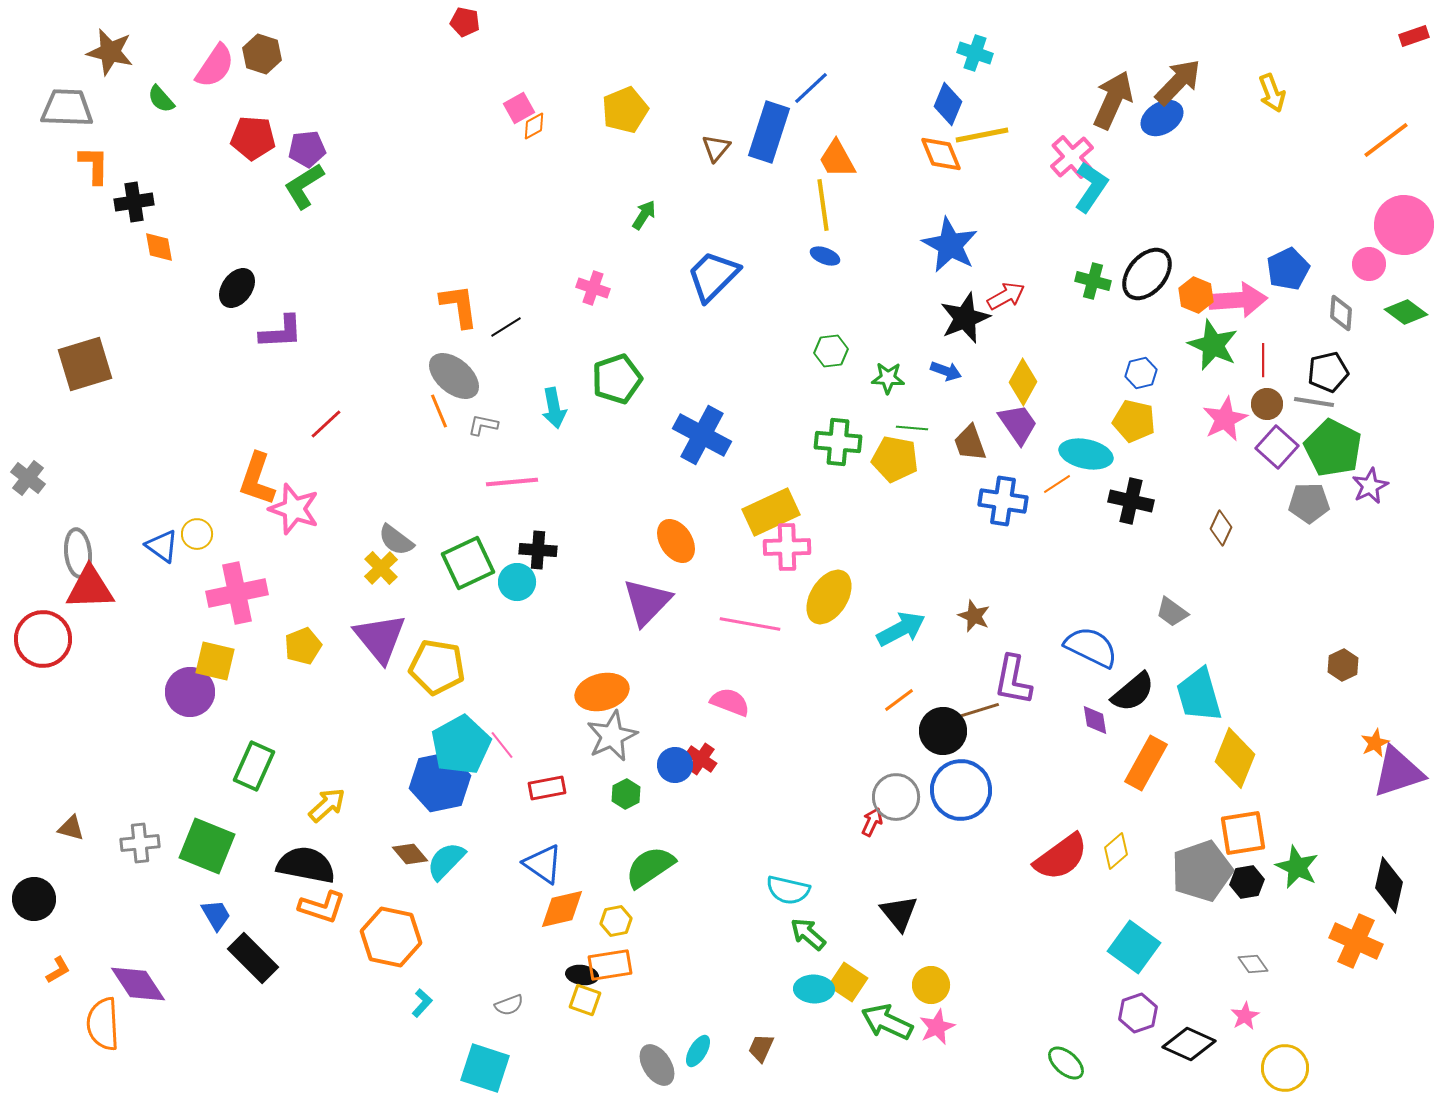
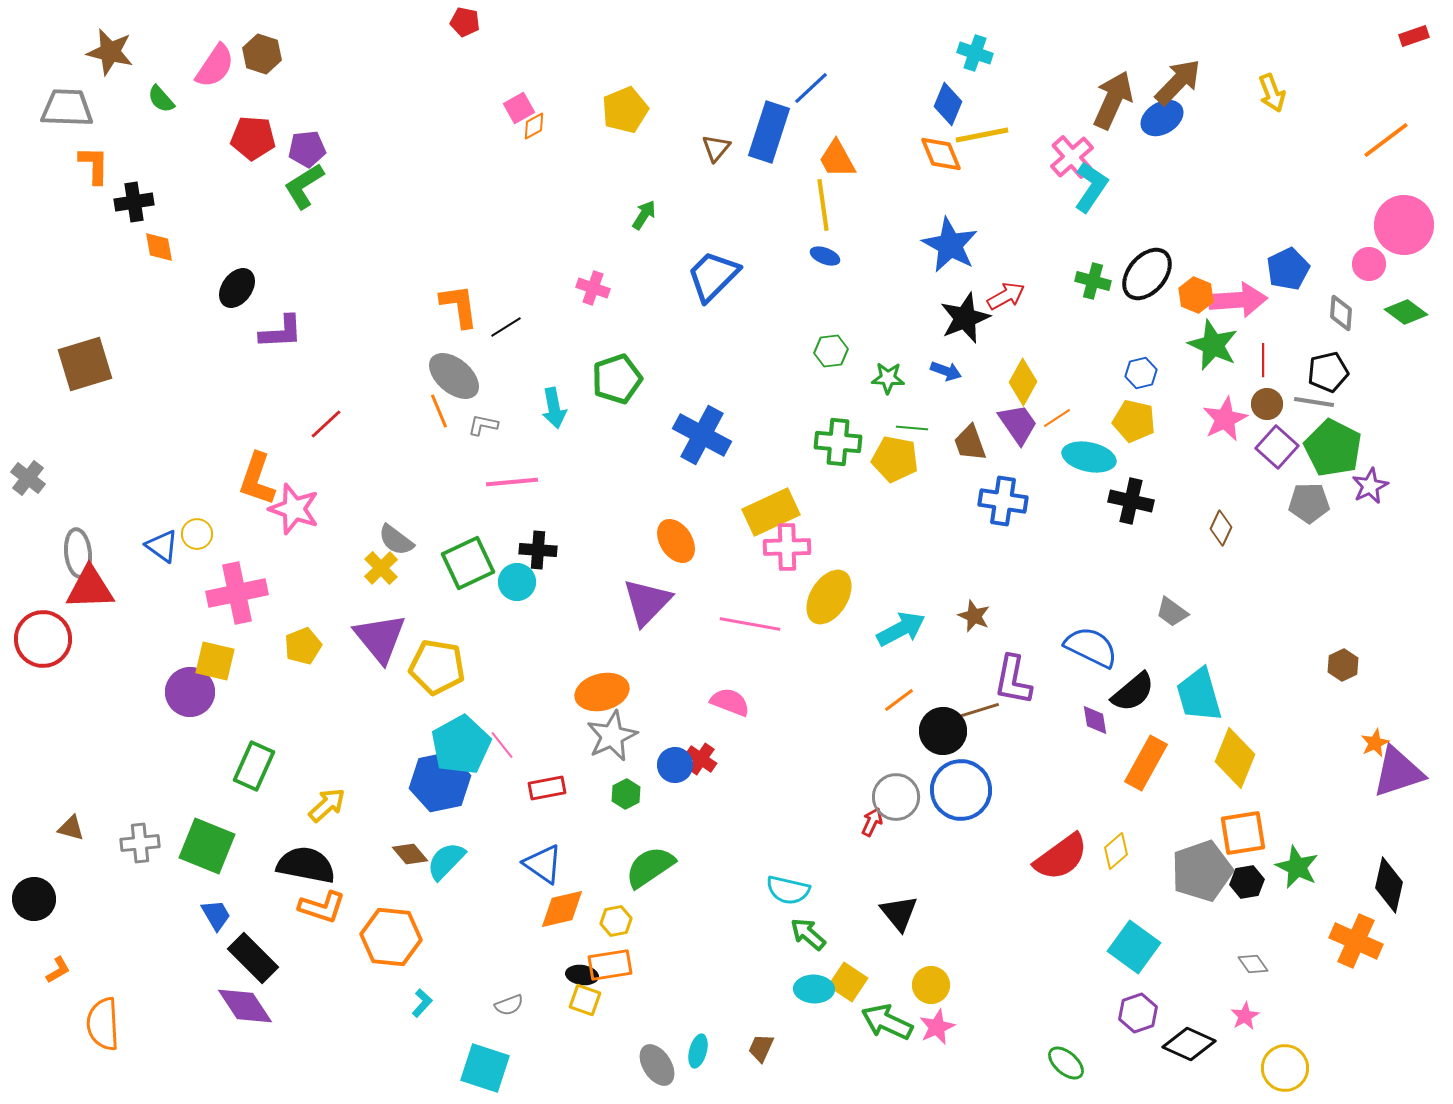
cyan ellipse at (1086, 454): moved 3 px right, 3 px down
orange line at (1057, 484): moved 66 px up
orange hexagon at (391, 937): rotated 6 degrees counterclockwise
purple diamond at (138, 984): moved 107 px right, 22 px down
cyan ellipse at (698, 1051): rotated 16 degrees counterclockwise
